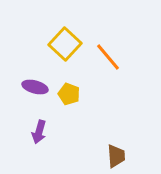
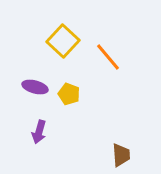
yellow square: moved 2 px left, 3 px up
brown trapezoid: moved 5 px right, 1 px up
